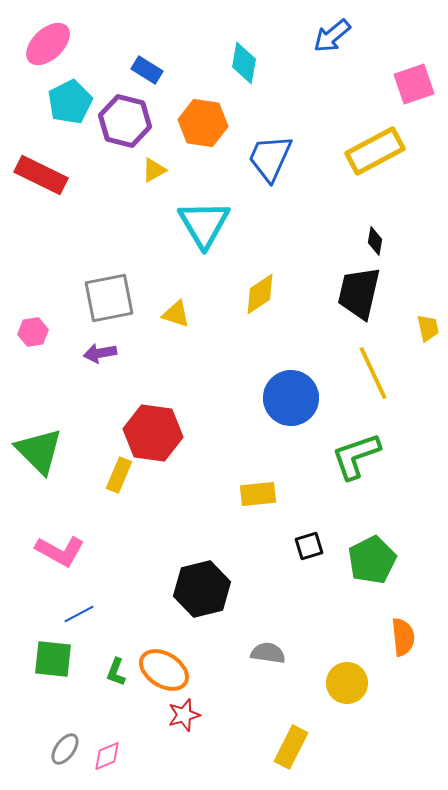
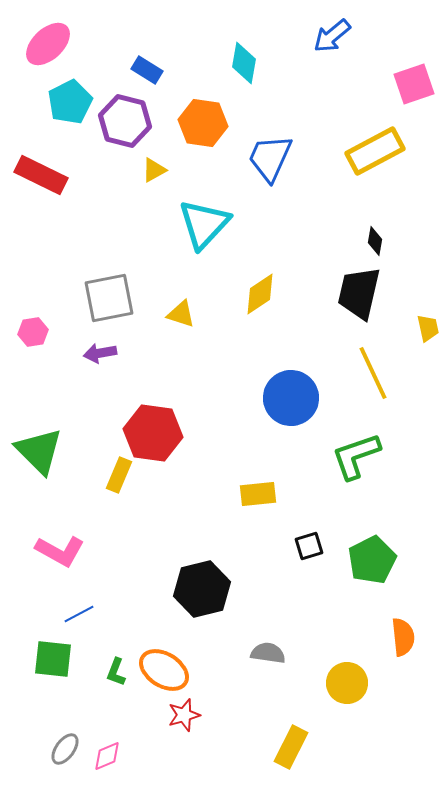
cyan triangle at (204, 224): rotated 14 degrees clockwise
yellow triangle at (176, 314): moved 5 px right
